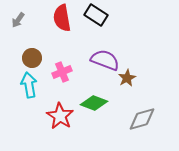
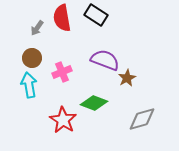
gray arrow: moved 19 px right, 8 px down
red star: moved 3 px right, 4 px down
